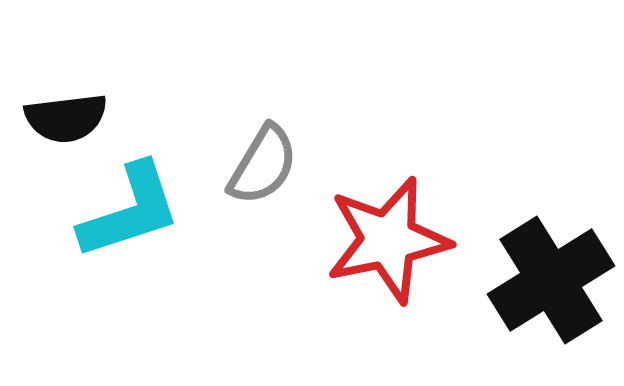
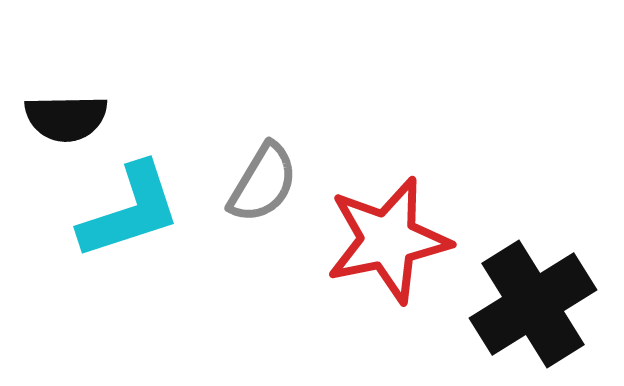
black semicircle: rotated 6 degrees clockwise
gray semicircle: moved 18 px down
black cross: moved 18 px left, 24 px down
